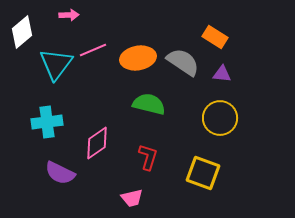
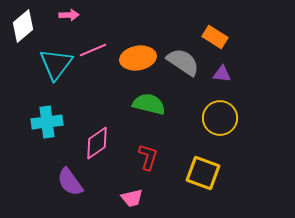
white diamond: moved 1 px right, 6 px up
purple semicircle: moved 10 px right, 9 px down; rotated 28 degrees clockwise
